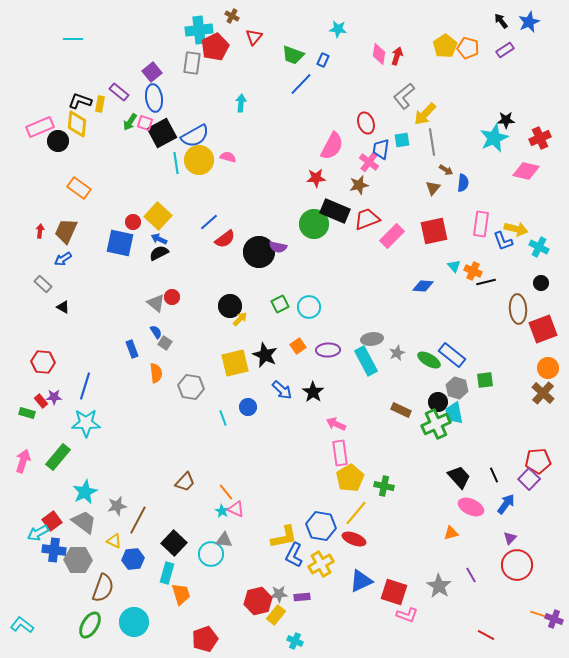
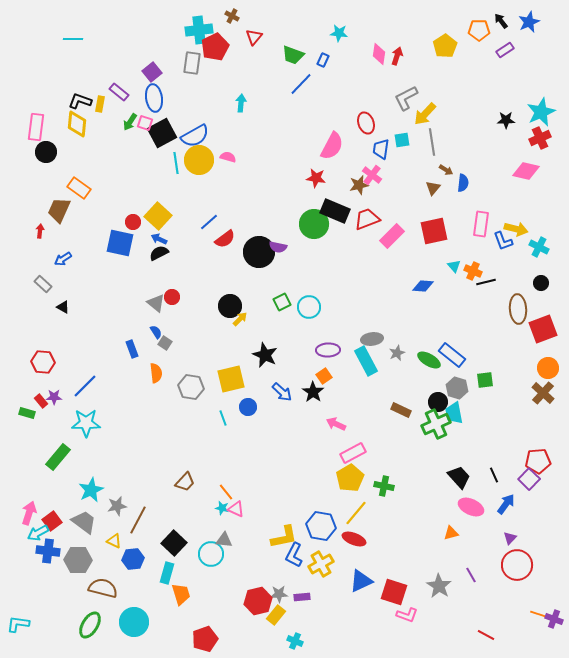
cyan star at (338, 29): moved 1 px right, 4 px down
orange pentagon at (468, 48): moved 11 px right, 18 px up; rotated 15 degrees counterclockwise
gray L-shape at (404, 96): moved 2 px right, 2 px down; rotated 12 degrees clockwise
pink rectangle at (40, 127): moved 4 px left; rotated 60 degrees counterclockwise
cyan star at (494, 138): moved 47 px right, 26 px up
black circle at (58, 141): moved 12 px left, 11 px down
pink cross at (369, 162): moved 3 px right, 13 px down
red star at (316, 178): rotated 12 degrees clockwise
brown trapezoid at (66, 231): moved 7 px left, 21 px up
green square at (280, 304): moved 2 px right, 2 px up
orange square at (298, 346): moved 26 px right, 30 px down
yellow square at (235, 363): moved 4 px left, 16 px down
blue line at (85, 386): rotated 28 degrees clockwise
blue arrow at (282, 390): moved 2 px down
pink rectangle at (340, 453): moved 13 px right; rotated 70 degrees clockwise
pink arrow at (23, 461): moved 6 px right, 52 px down
cyan star at (85, 492): moved 6 px right, 2 px up
cyan star at (222, 511): moved 3 px up; rotated 16 degrees counterclockwise
blue cross at (54, 550): moved 6 px left, 1 px down
brown semicircle at (103, 588): rotated 96 degrees counterclockwise
cyan L-shape at (22, 625): moved 4 px left, 1 px up; rotated 30 degrees counterclockwise
